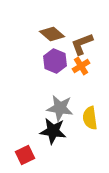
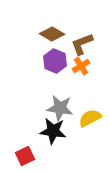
brown diamond: rotated 10 degrees counterclockwise
yellow semicircle: rotated 70 degrees clockwise
red square: moved 1 px down
